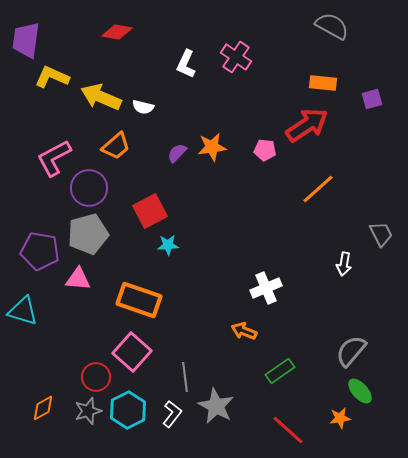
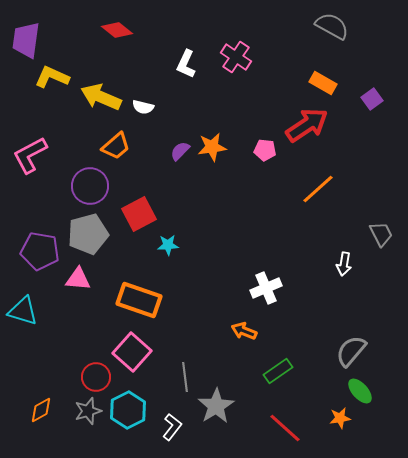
red diamond at (117, 32): moved 2 px up; rotated 28 degrees clockwise
orange rectangle at (323, 83): rotated 24 degrees clockwise
purple square at (372, 99): rotated 20 degrees counterclockwise
purple semicircle at (177, 153): moved 3 px right, 2 px up
pink L-shape at (54, 158): moved 24 px left, 3 px up
purple circle at (89, 188): moved 1 px right, 2 px up
red square at (150, 211): moved 11 px left, 3 px down
green rectangle at (280, 371): moved 2 px left
gray star at (216, 406): rotated 12 degrees clockwise
orange diamond at (43, 408): moved 2 px left, 2 px down
white L-shape at (172, 414): moved 13 px down
red line at (288, 430): moved 3 px left, 2 px up
